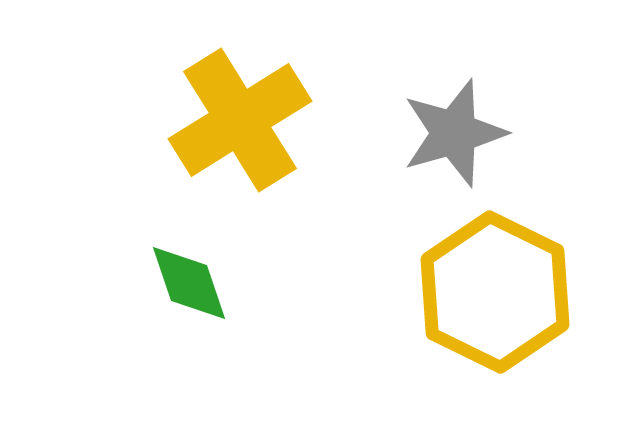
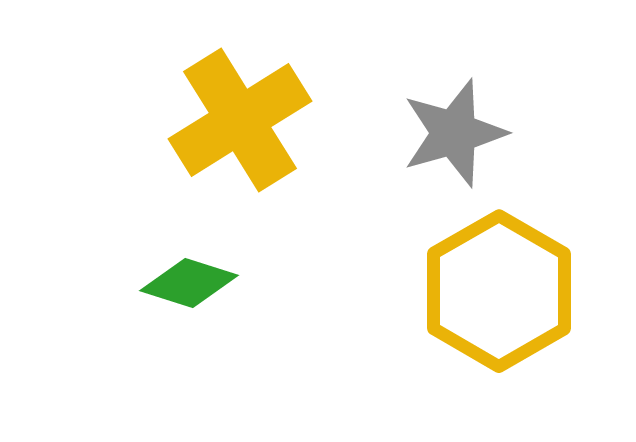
green diamond: rotated 54 degrees counterclockwise
yellow hexagon: moved 4 px right, 1 px up; rotated 4 degrees clockwise
